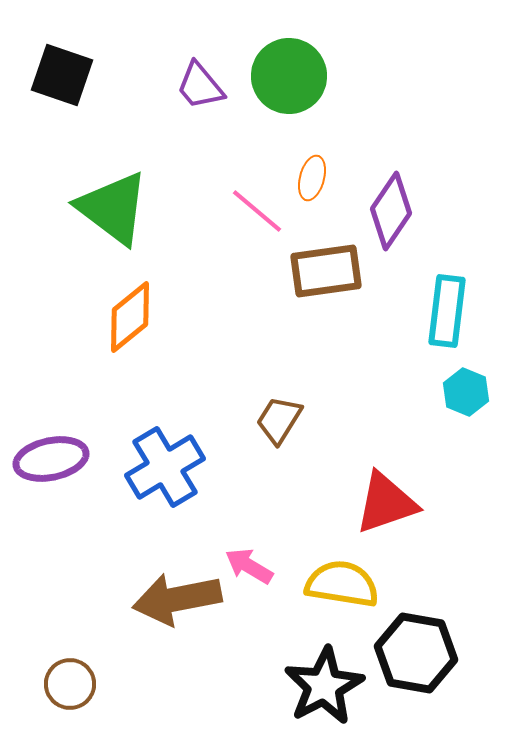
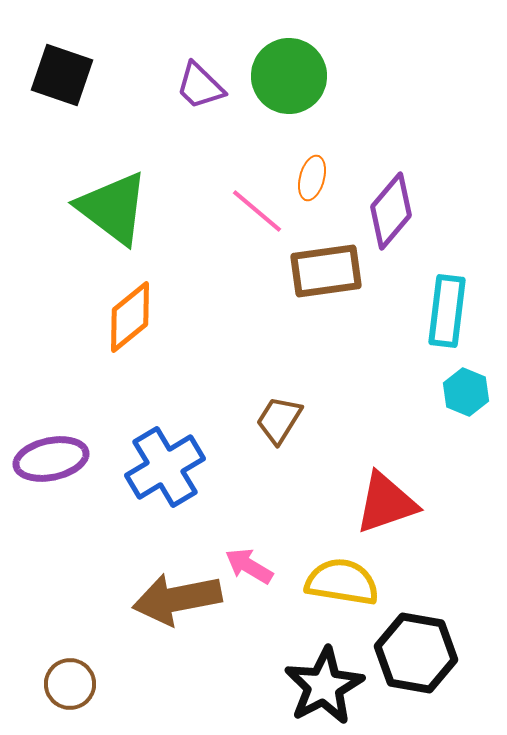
purple trapezoid: rotated 6 degrees counterclockwise
purple diamond: rotated 6 degrees clockwise
yellow semicircle: moved 2 px up
